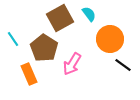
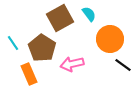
cyan line: moved 4 px down
brown pentagon: moved 2 px left
pink arrow: rotated 45 degrees clockwise
